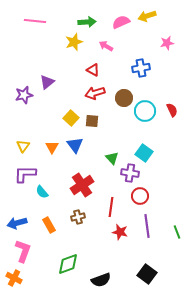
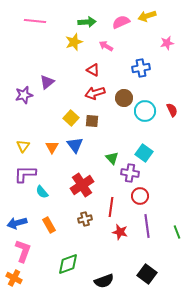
brown cross: moved 7 px right, 2 px down
black semicircle: moved 3 px right, 1 px down
